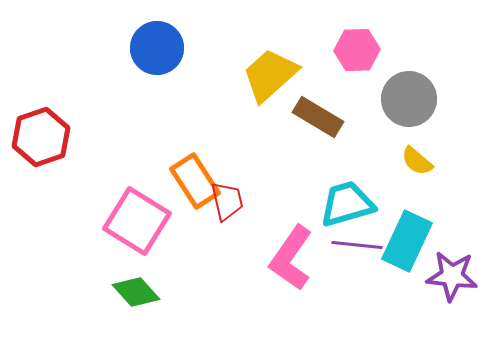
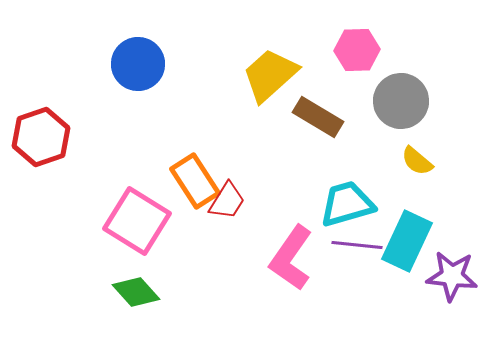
blue circle: moved 19 px left, 16 px down
gray circle: moved 8 px left, 2 px down
red trapezoid: rotated 45 degrees clockwise
